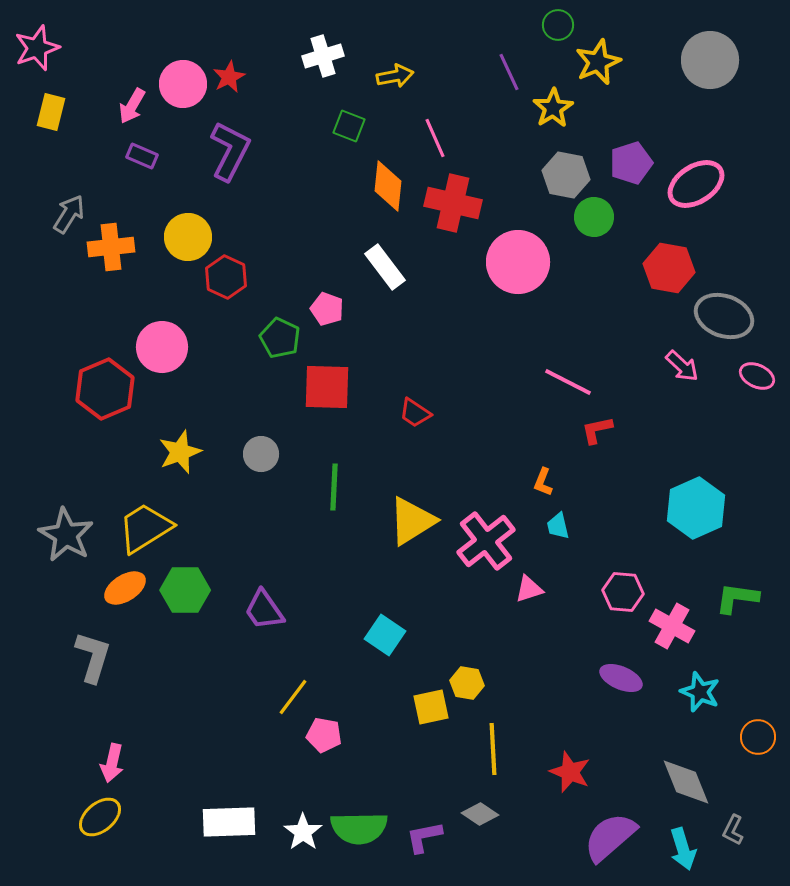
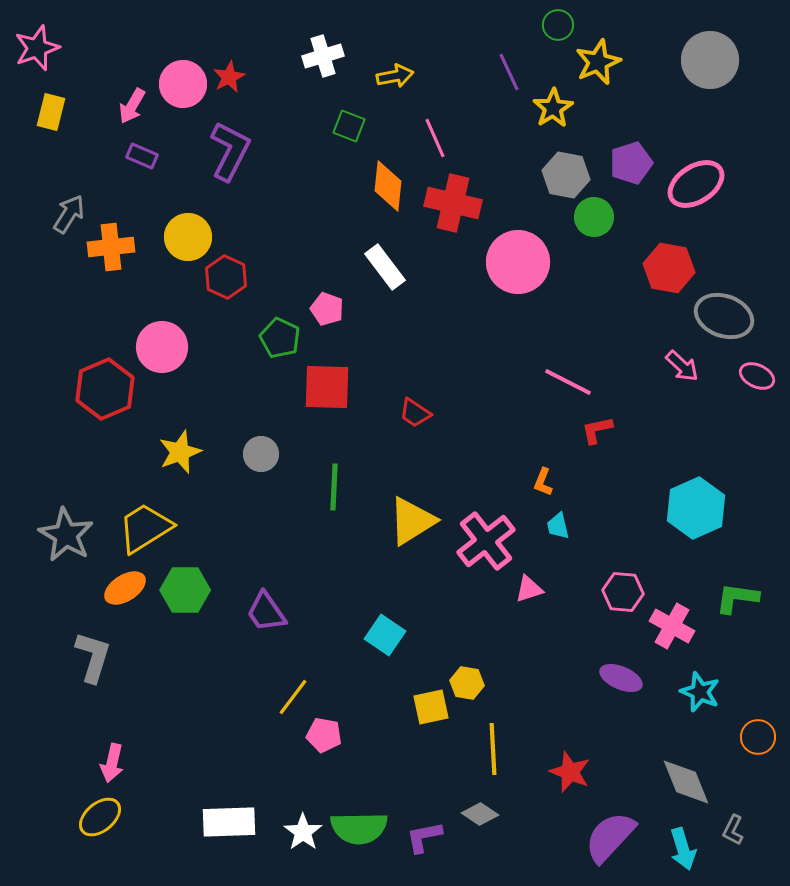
purple trapezoid at (264, 610): moved 2 px right, 2 px down
purple semicircle at (610, 837): rotated 6 degrees counterclockwise
